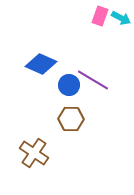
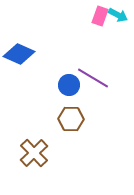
cyan arrow: moved 3 px left, 3 px up
blue diamond: moved 22 px left, 10 px up
purple line: moved 2 px up
brown cross: rotated 12 degrees clockwise
